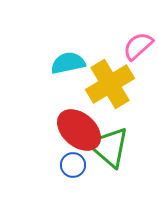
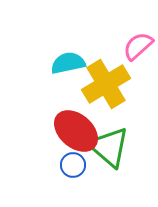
yellow cross: moved 4 px left
red ellipse: moved 3 px left, 1 px down
